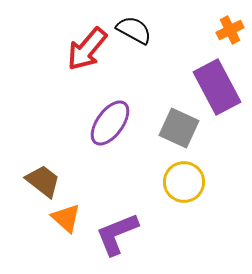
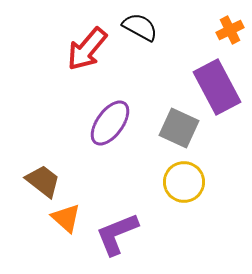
black semicircle: moved 6 px right, 3 px up
